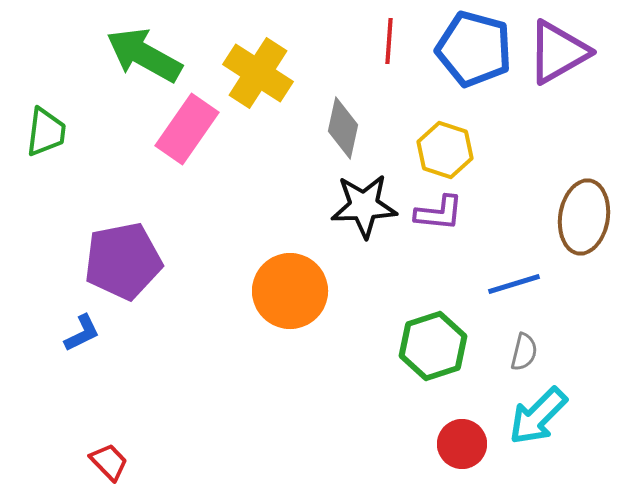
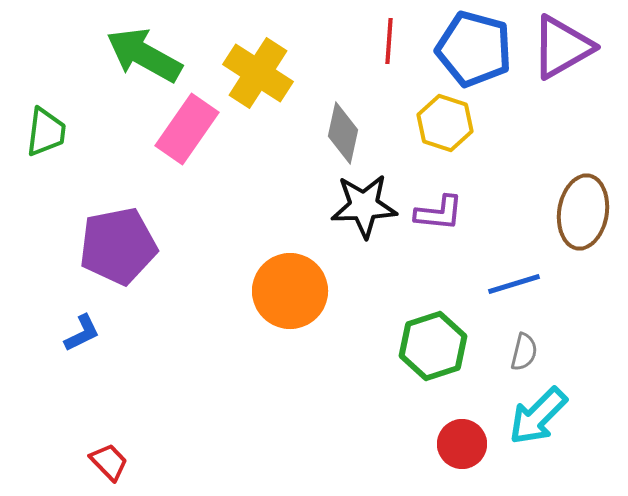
purple triangle: moved 4 px right, 5 px up
gray diamond: moved 5 px down
yellow hexagon: moved 27 px up
brown ellipse: moved 1 px left, 5 px up
purple pentagon: moved 5 px left, 15 px up
